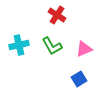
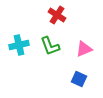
green L-shape: moved 2 px left; rotated 10 degrees clockwise
blue square: rotated 35 degrees counterclockwise
